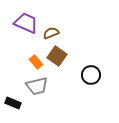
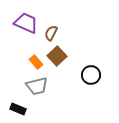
brown semicircle: rotated 42 degrees counterclockwise
brown square: rotated 12 degrees clockwise
black rectangle: moved 5 px right, 6 px down
